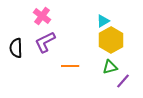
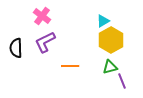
purple line: moved 1 px left; rotated 63 degrees counterclockwise
